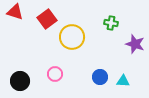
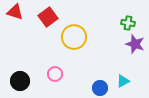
red square: moved 1 px right, 2 px up
green cross: moved 17 px right
yellow circle: moved 2 px right
blue circle: moved 11 px down
cyan triangle: rotated 32 degrees counterclockwise
